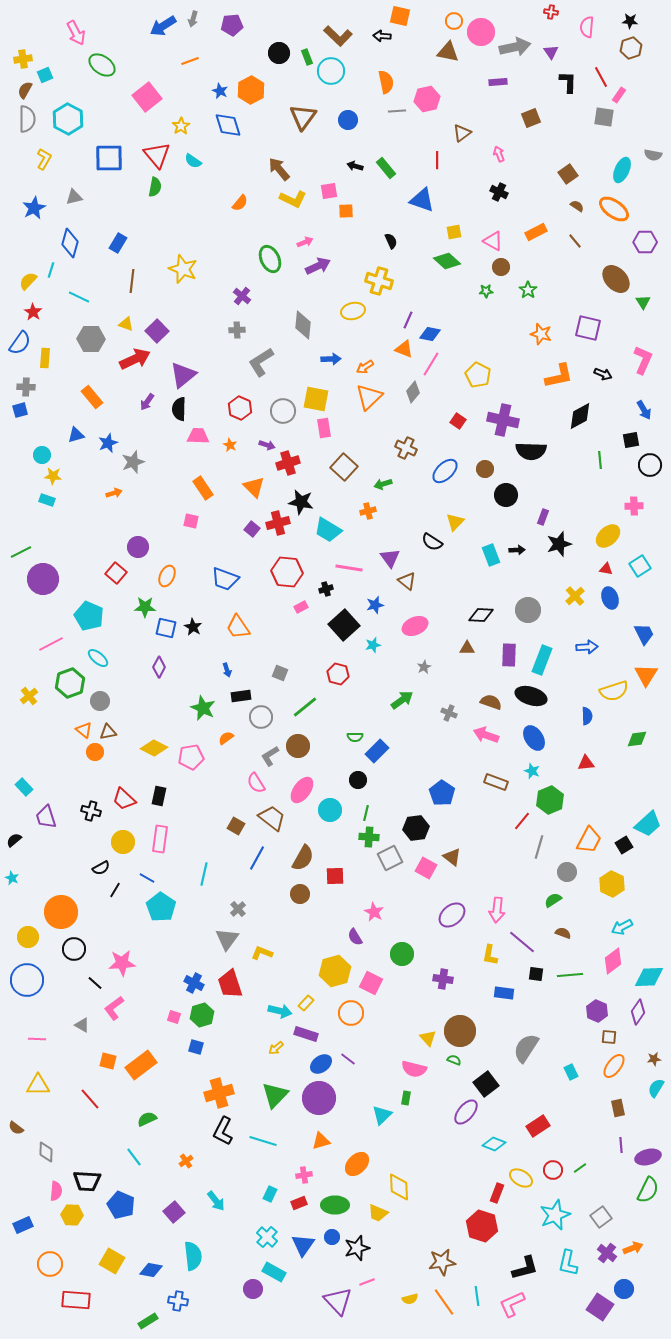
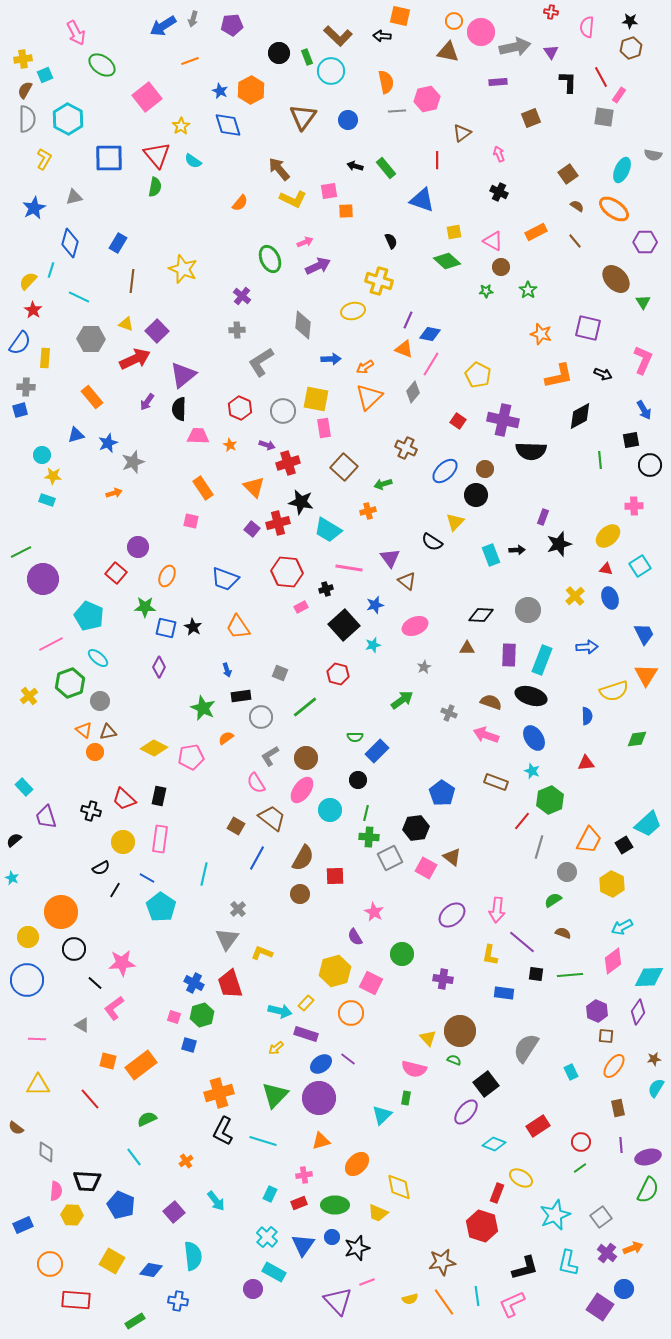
red star at (33, 312): moved 2 px up
black circle at (506, 495): moved 30 px left
brown circle at (298, 746): moved 8 px right, 12 px down
brown square at (609, 1037): moved 3 px left, 1 px up
blue square at (196, 1047): moved 7 px left, 2 px up
red circle at (553, 1170): moved 28 px right, 28 px up
yellow diamond at (399, 1187): rotated 8 degrees counterclockwise
green rectangle at (148, 1321): moved 13 px left
